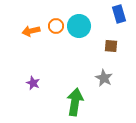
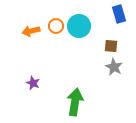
gray star: moved 10 px right, 11 px up
